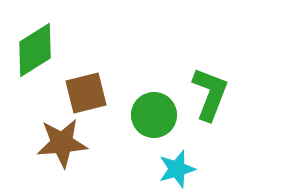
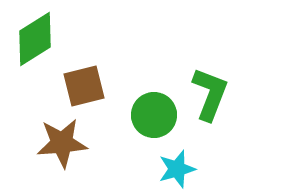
green diamond: moved 11 px up
brown square: moved 2 px left, 7 px up
